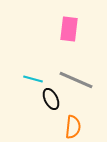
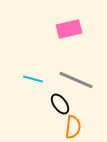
pink rectangle: rotated 70 degrees clockwise
black ellipse: moved 9 px right, 5 px down; rotated 10 degrees counterclockwise
